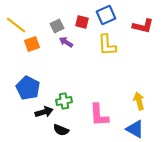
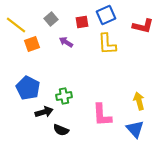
red square: rotated 24 degrees counterclockwise
gray square: moved 6 px left, 7 px up; rotated 16 degrees counterclockwise
yellow L-shape: moved 1 px up
green cross: moved 5 px up
pink L-shape: moved 3 px right
blue triangle: rotated 18 degrees clockwise
